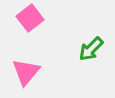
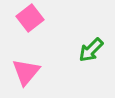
green arrow: moved 1 px down
